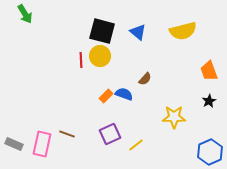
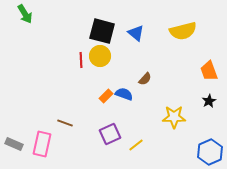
blue triangle: moved 2 px left, 1 px down
brown line: moved 2 px left, 11 px up
